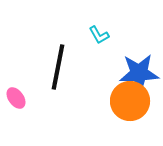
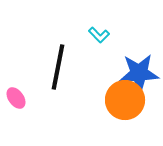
cyan L-shape: rotated 15 degrees counterclockwise
orange circle: moved 5 px left, 1 px up
